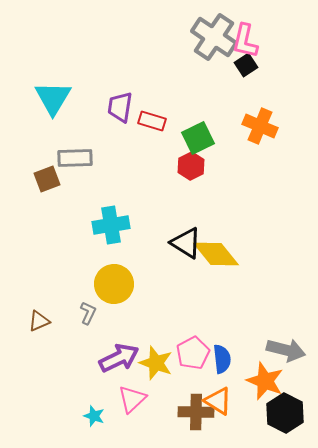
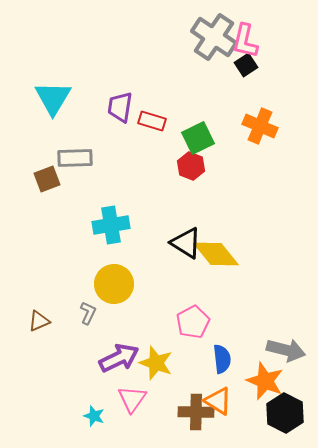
red hexagon: rotated 12 degrees counterclockwise
pink pentagon: moved 31 px up
pink triangle: rotated 12 degrees counterclockwise
